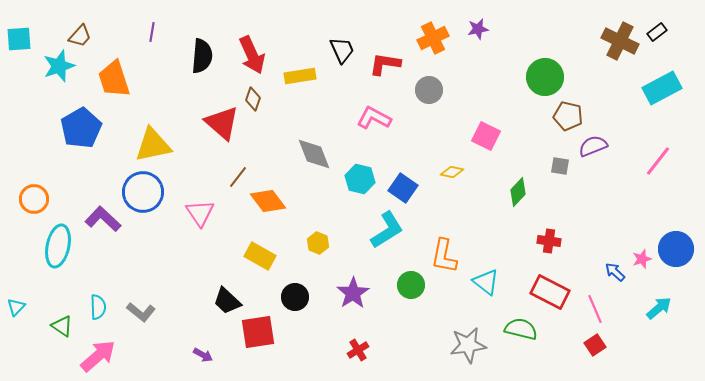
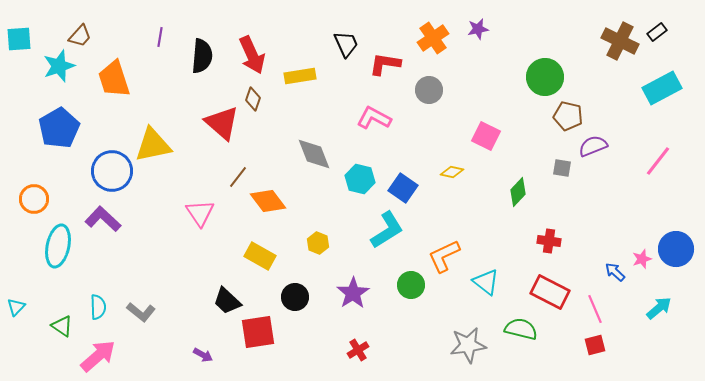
purple line at (152, 32): moved 8 px right, 5 px down
orange cross at (433, 38): rotated 8 degrees counterclockwise
black trapezoid at (342, 50): moved 4 px right, 6 px up
blue pentagon at (81, 128): moved 22 px left
gray square at (560, 166): moved 2 px right, 2 px down
blue circle at (143, 192): moved 31 px left, 21 px up
orange L-shape at (444, 256): rotated 54 degrees clockwise
red square at (595, 345): rotated 20 degrees clockwise
